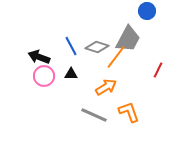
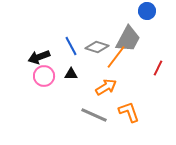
black arrow: rotated 40 degrees counterclockwise
red line: moved 2 px up
